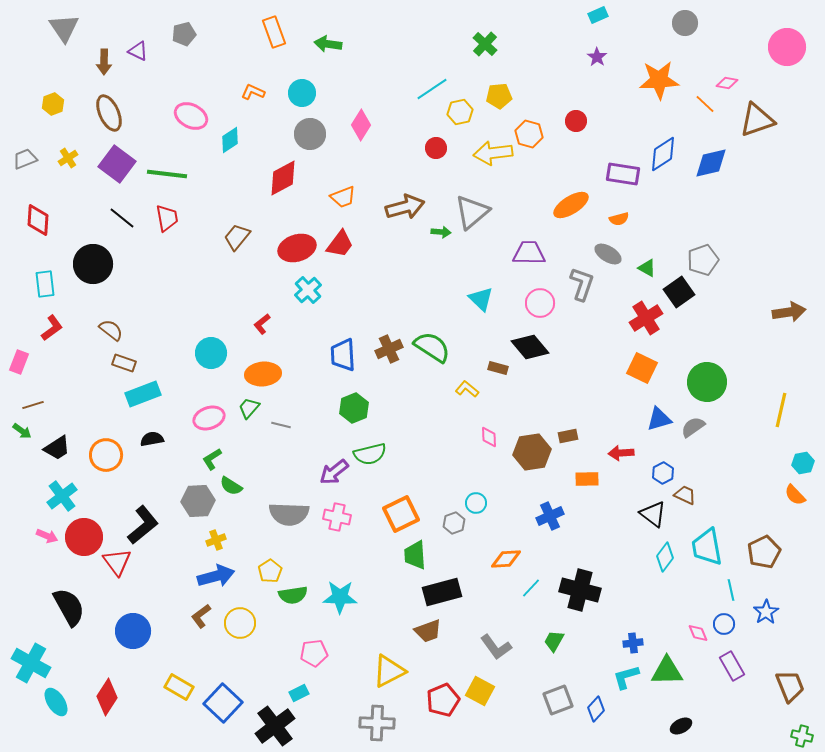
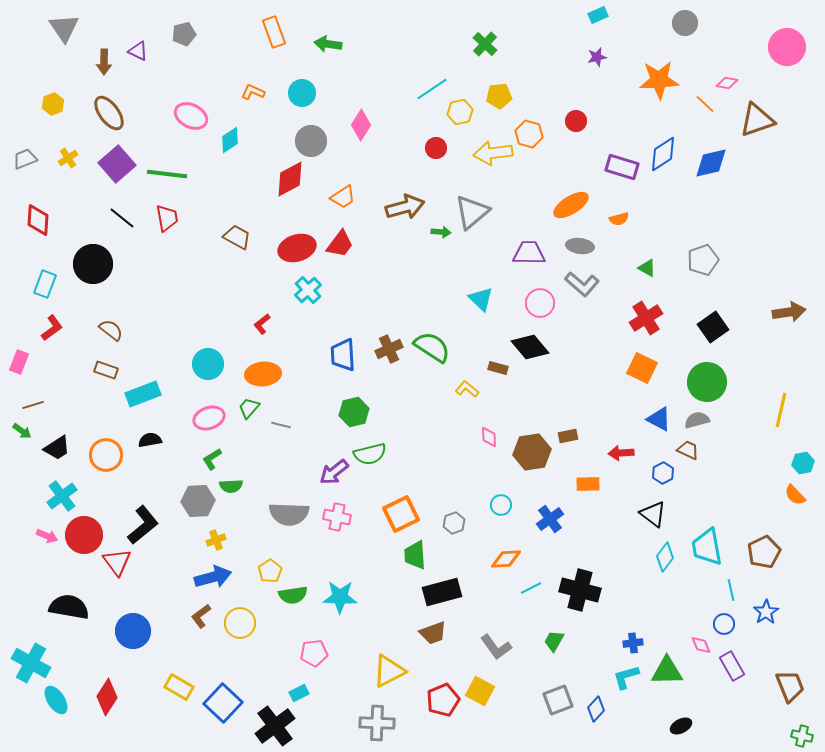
purple star at (597, 57): rotated 24 degrees clockwise
brown ellipse at (109, 113): rotated 12 degrees counterclockwise
gray circle at (310, 134): moved 1 px right, 7 px down
purple square at (117, 164): rotated 12 degrees clockwise
purple rectangle at (623, 174): moved 1 px left, 7 px up; rotated 8 degrees clockwise
red diamond at (283, 178): moved 7 px right, 1 px down
orange trapezoid at (343, 197): rotated 12 degrees counterclockwise
brown trapezoid at (237, 237): rotated 80 degrees clockwise
gray ellipse at (608, 254): moved 28 px left, 8 px up; rotated 24 degrees counterclockwise
cyan rectangle at (45, 284): rotated 28 degrees clockwise
gray L-shape at (582, 284): rotated 112 degrees clockwise
black square at (679, 292): moved 34 px right, 35 px down
cyan circle at (211, 353): moved 3 px left, 11 px down
brown rectangle at (124, 363): moved 18 px left, 7 px down
green hexagon at (354, 408): moved 4 px down; rotated 8 degrees clockwise
blue triangle at (659, 419): rotated 44 degrees clockwise
gray semicircle at (693, 427): moved 4 px right, 7 px up; rotated 20 degrees clockwise
black semicircle at (152, 439): moved 2 px left, 1 px down
orange rectangle at (587, 479): moved 1 px right, 5 px down
green semicircle at (231, 486): rotated 35 degrees counterclockwise
brown trapezoid at (685, 495): moved 3 px right, 45 px up
cyan circle at (476, 503): moved 25 px right, 2 px down
blue cross at (550, 516): moved 3 px down; rotated 12 degrees counterclockwise
red circle at (84, 537): moved 2 px up
blue arrow at (216, 576): moved 3 px left, 1 px down
cyan line at (531, 588): rotated 20 degrees clockwise
black semicircle at (69, 607): rotated 51 degrees counterclockwise
brown trapezoid at (428, 631): moved 5 px right, 2 px down
pink diamond at (698, 633): moved 3 px right, 12 px down
cyan ellipse at (56, 702): moved 2 px up
